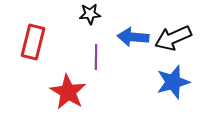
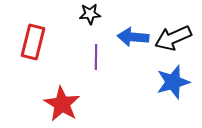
red star: moved 6 px left, 12 px down
